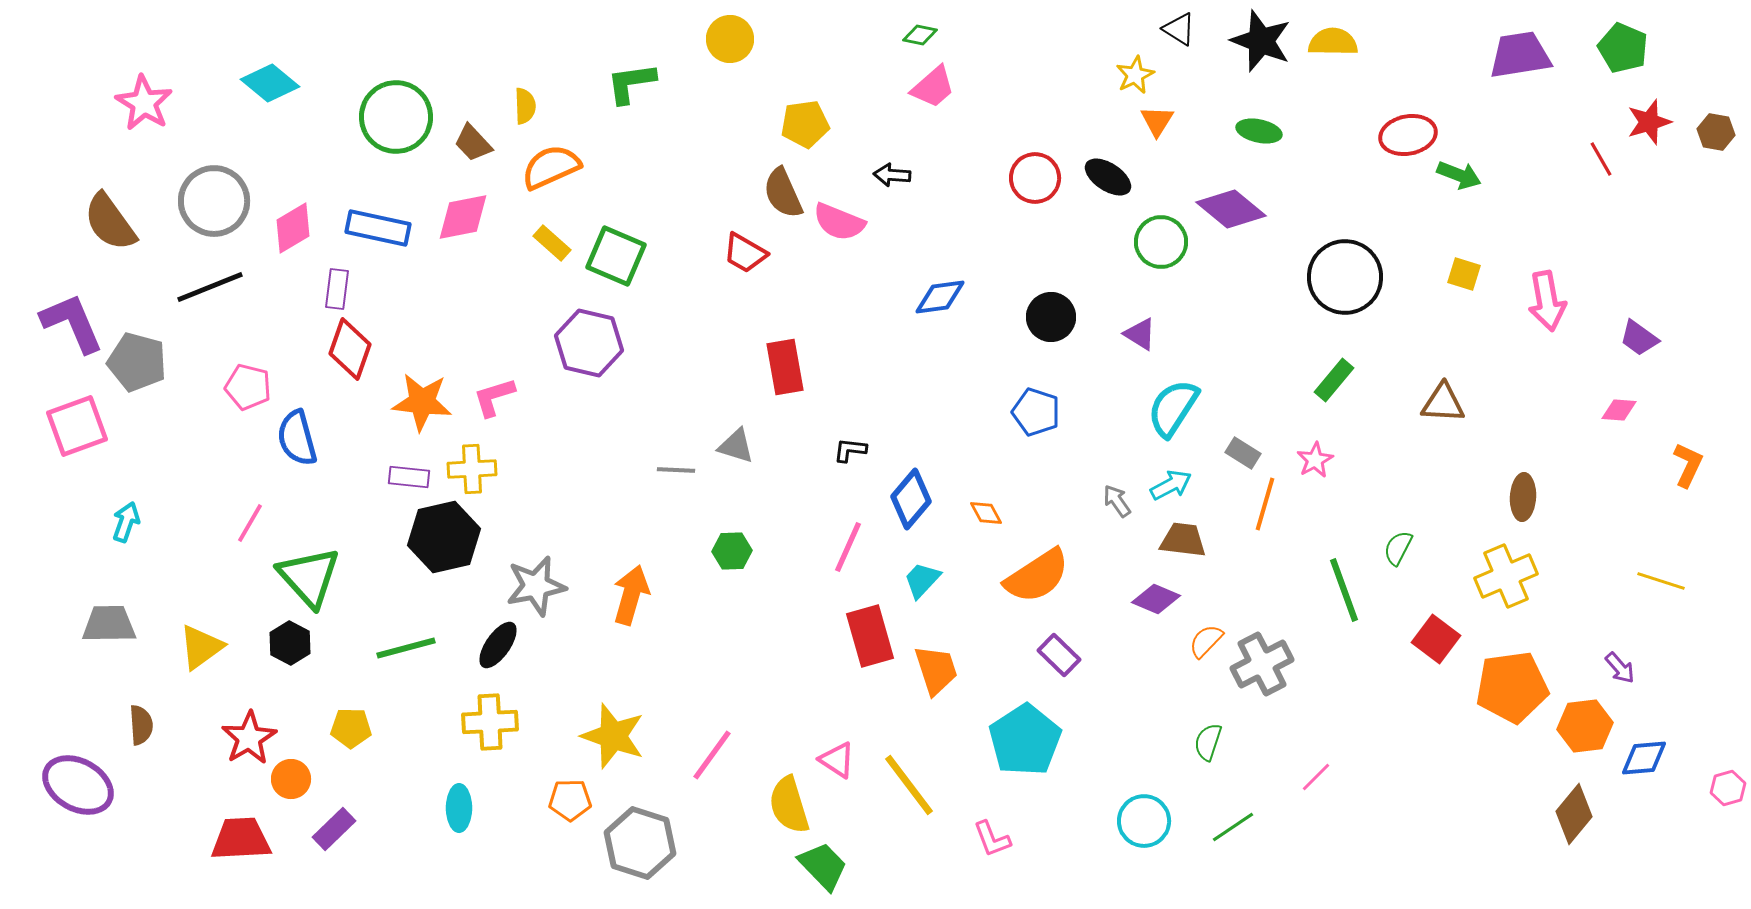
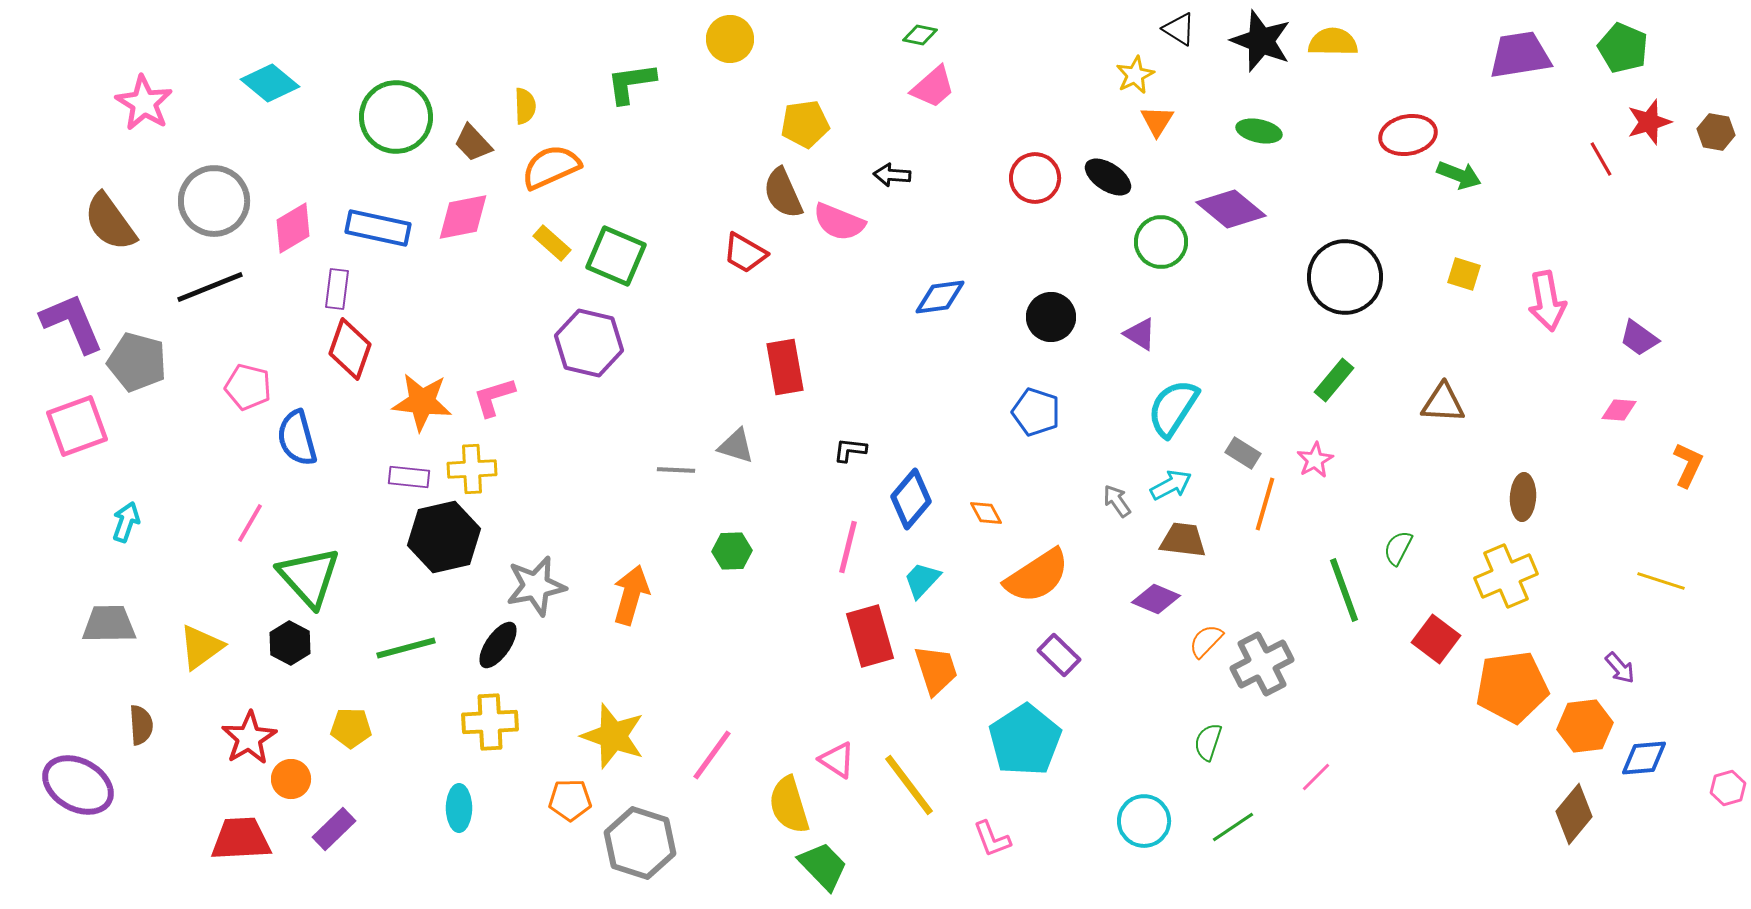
pink line at (848, 547): rotated 10 degrees counterclockwise
